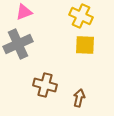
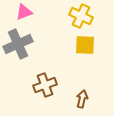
brown cross: rotated 35 degrees counterclockwise
brown arrow: moved 3 px right, 1 px down
